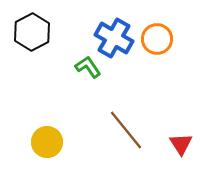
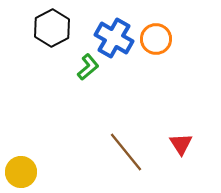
black hexagon: moved 20 px right, 4 px up
orange circle: moved 1 px left
green L-shape: rotated 84 degrees clockwise
brown line: moved 22 px down
yellow circle: moved 26 px left, 30 px down
